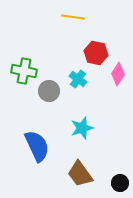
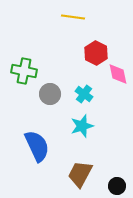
red hexagon: rotated 15 degrees clockwise
pink diamond: rotated 45 degrees counterclockwise
cyan cross: moved 6 px right, 15 px down
gray circle: moved 1 px right, 3 px down
cyan star: moved 2 px up
brown trapezoid: rotated 64 degrees clockwise
black circle: moved 3 px left, 3 px down
